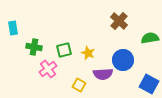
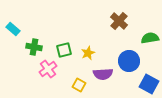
cyan rectangle: moved 1 px down; rotated 40 degrees counterclockwise
yellow star: rotated 24 degrees clockwise
blue circle: moved 6 px right, 1 px down
